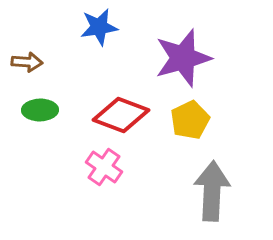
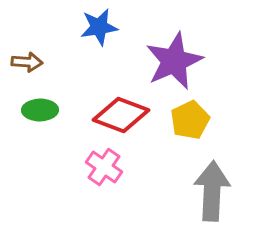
purple star: moved 9 px left, 3 px down; rotated 8 degrees counterclockwise
